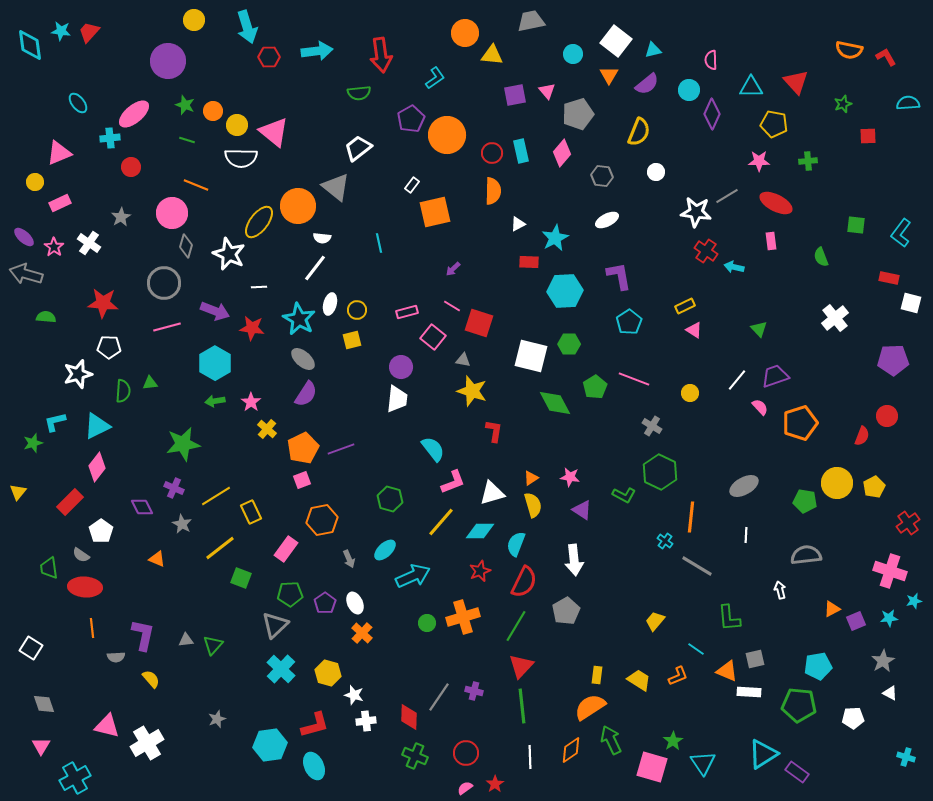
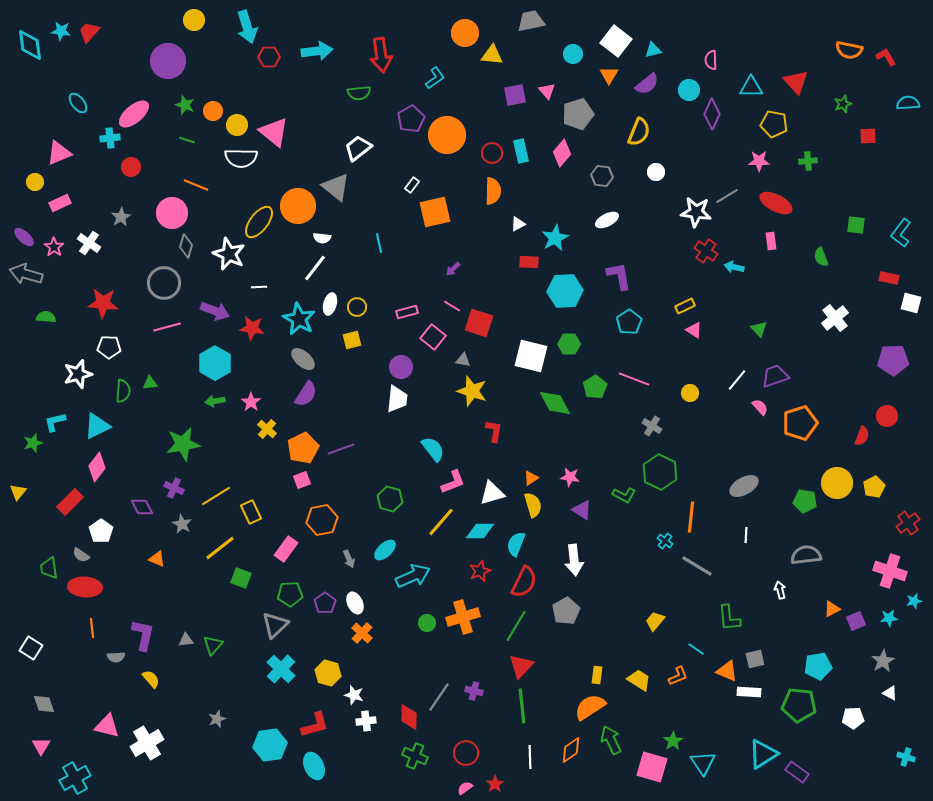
yellow circle at (357, 310): moved 3 px up
